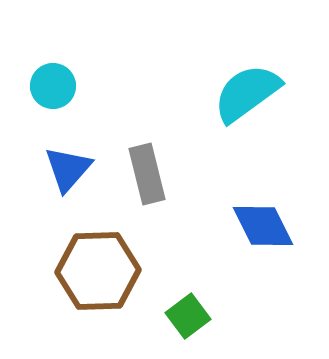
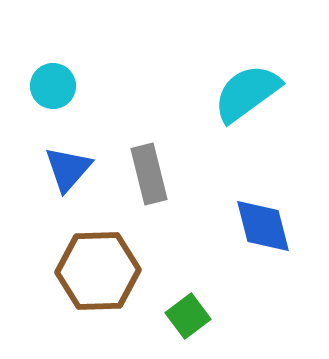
gray rectangle: moved 2 px right
blue diamond: rotated 12 degrees clockwise
